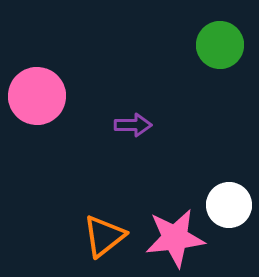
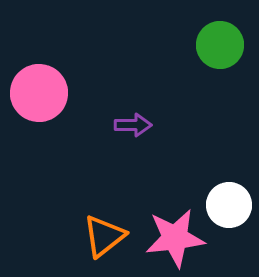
pink circle: moved 2 px right, 3 px up
